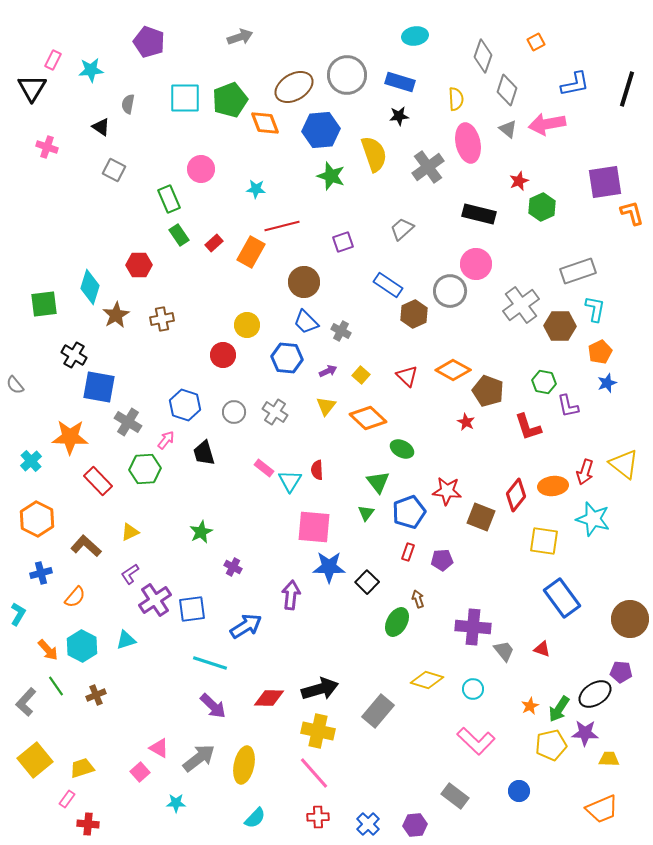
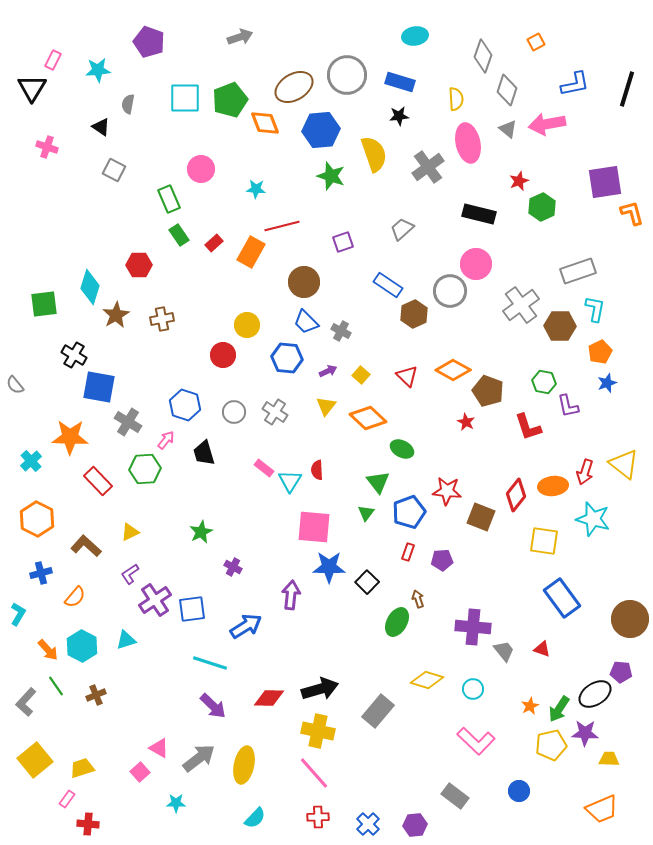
cyan star at (91, 70): moved 7 px right
